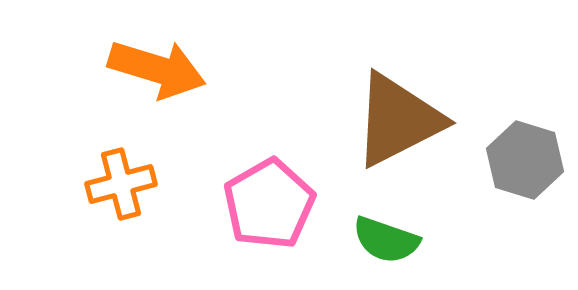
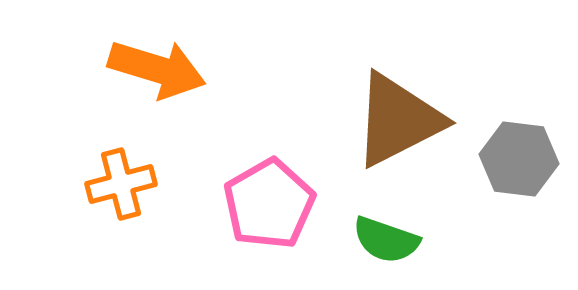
gray hexagon: moved 6 px left, 1 px up; rotated 10 degrees counterclockwise
